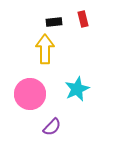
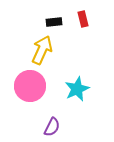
yellow arrow: moved 3 px left, 1 px down; rotated 24 degrees clockwise
pink circle: moved 8 px up
purple semicircle: rotated 18 degrees counterclockwise
